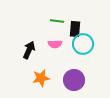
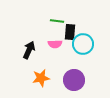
black rectangle: moved 5 px left, 3 px down
